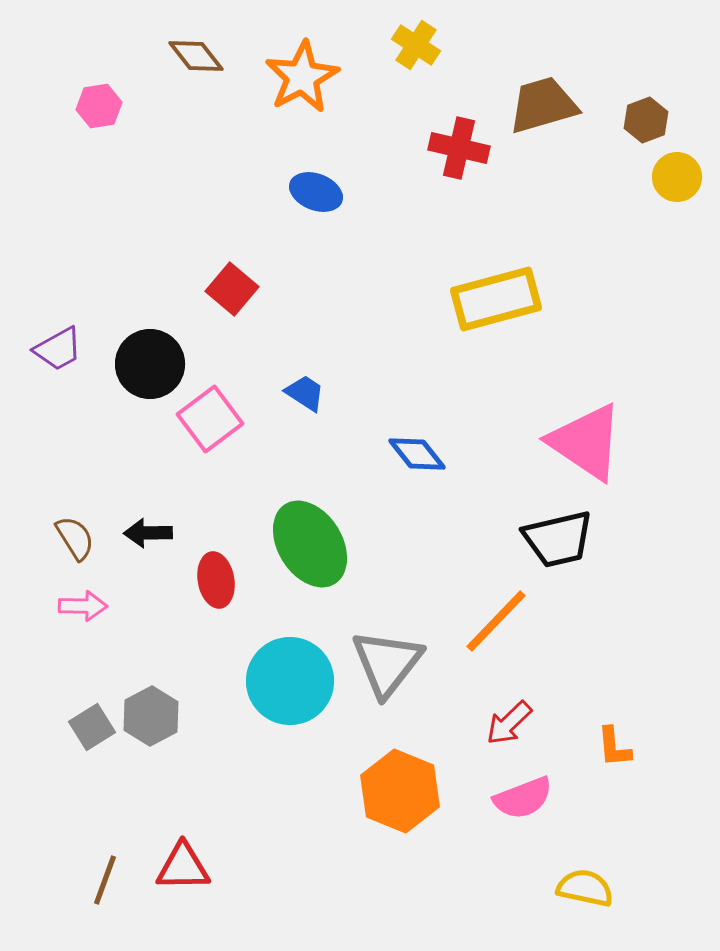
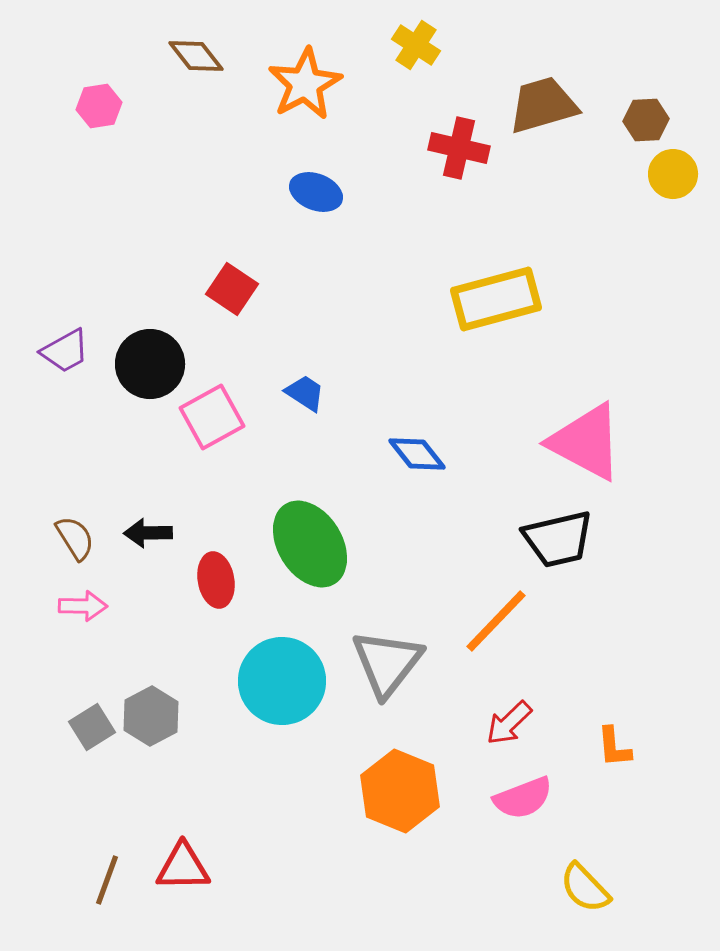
orange star: moved 3 px right, 7 px down
brown hexagon: rotated 18 degrees clockwise
yellow circle: moved 4 px left, 3 px up
red square: rotated 6 degrees counterclockwise
purple trapezoid: moved 7 px right, 2 px down
pink square: moved 2 px right, 2 px up; rotated 8 degrees clockwise
pink triangle: rotated 6 degrees counterclockwise
cyan circle: moved 8 px left
brown line: moved 2 px right
yellow semicircle: rotated 146 degrees counterclockwise
